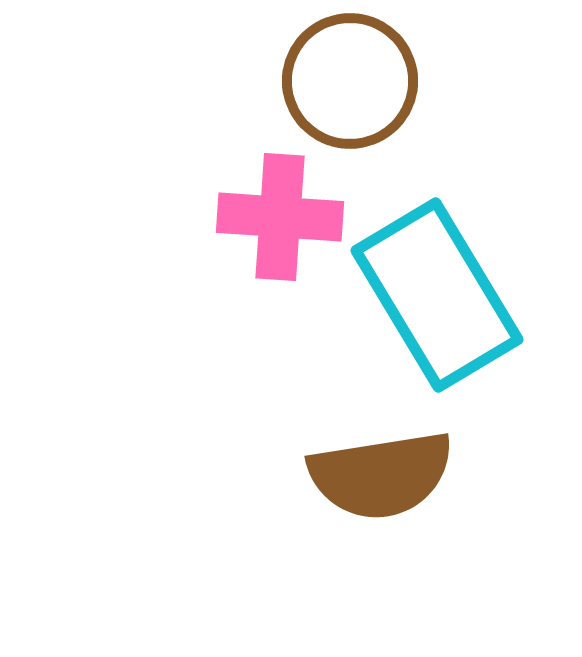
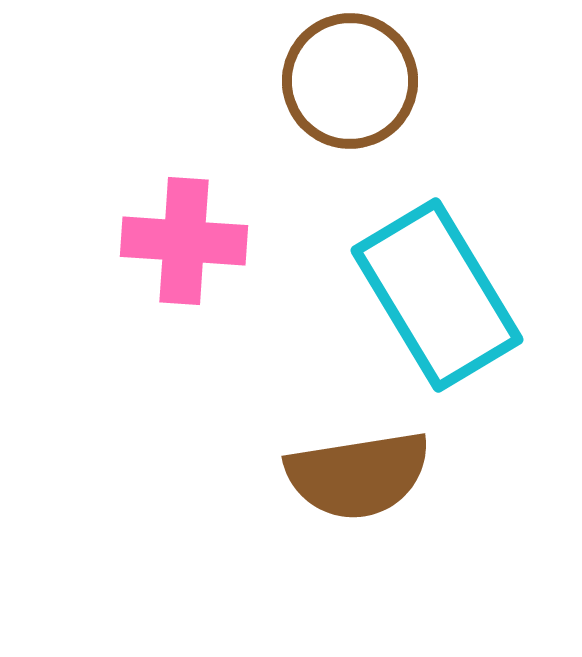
pink cross: moved 96 px left, 24 px down
brown semicircle: moved 23 px left
